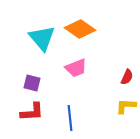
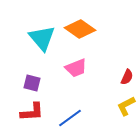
yellow L-shape: rotated 30 degrees counterclockwise
blue line: rotated 60 degrees clockwise
